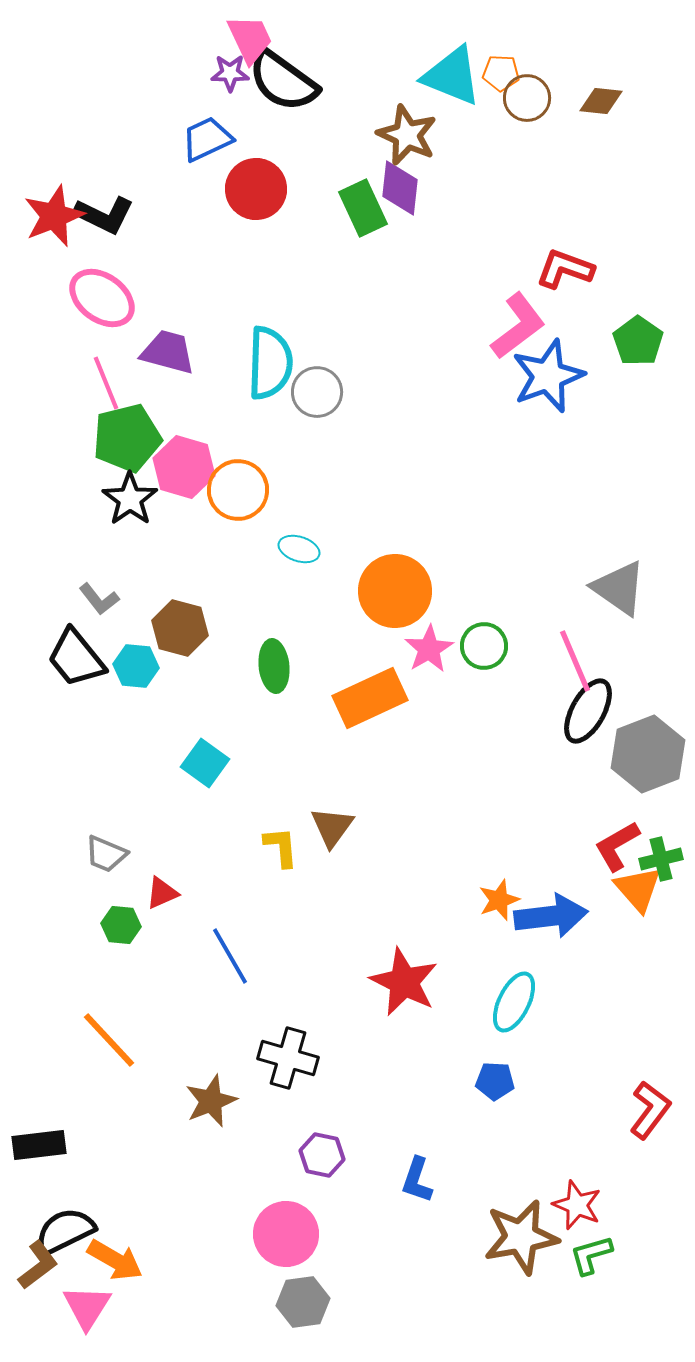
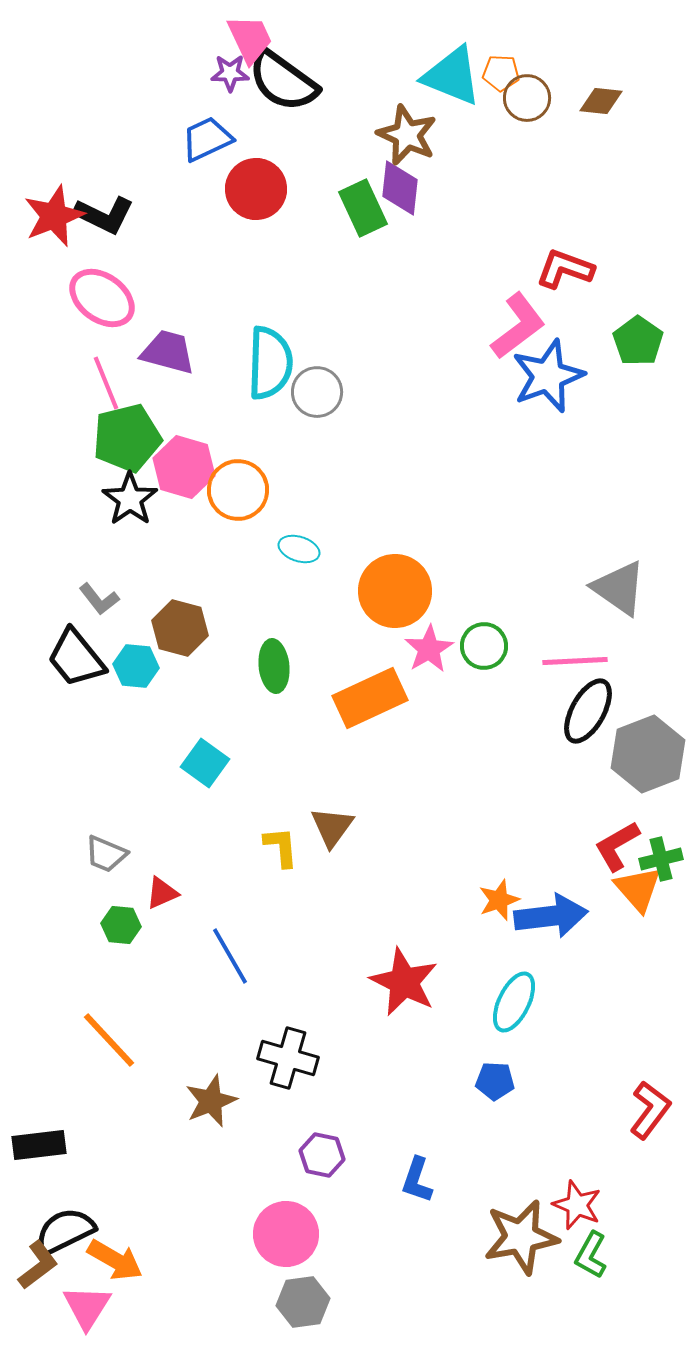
pink line at (575, 661): rotated 70 degrees counterclockwise
green L-shape at (591, 1255): rotated 45 degrees counterclockwise
